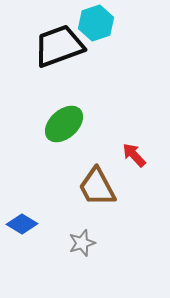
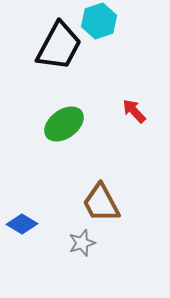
cyan hexagon: moved 3 px right, 2 px up
black trapezoid: rotated 138 degrees clockwise
green ellipse: rotated 6 degrees clockwise
red arrow: moved 44 px up
brown trapezoid: moved 4 px right, 16 px down
